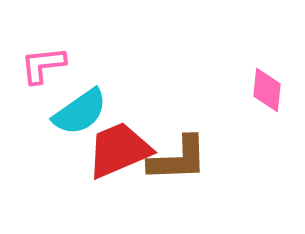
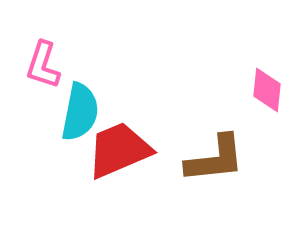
pink L-shape: rotated 66 degrees counterclockwise
cyan semicircle: rotated 44 degrees counterclockwise
brown L-shape: moved 37 px right; rotated 4 degrees counterclockwise
